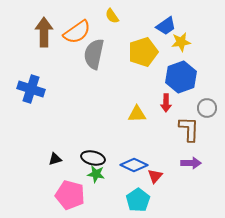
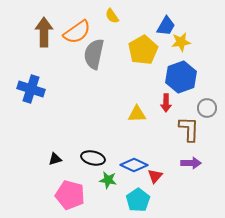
blue trapezoid: rotated 25 degrees counterclockwise
yellow pentagon: moved 2 px up; rotated 12 degrees counterclockwise
green star: moved 12 px right, 6 px down
